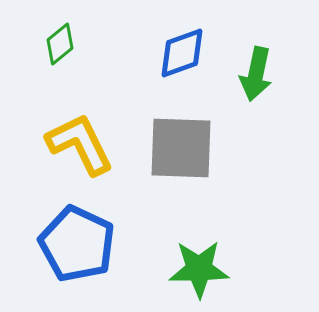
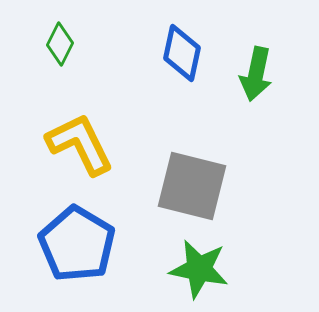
green diamond: rotated 24 degrees counterclockwise
blue diamond: rotated 58 degrees counterclockwise
gray square: moved 11 px right, 38 px down; rotated 12 degrees clockwise
blue pentagon: rotated 6 degrees clockwise
green star: rotated 12 degrees clockwise
